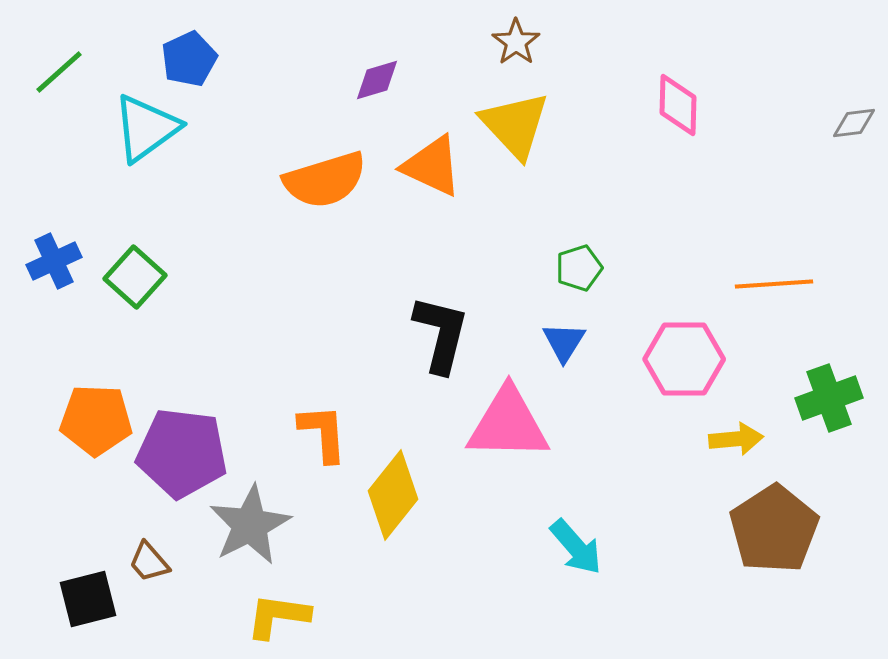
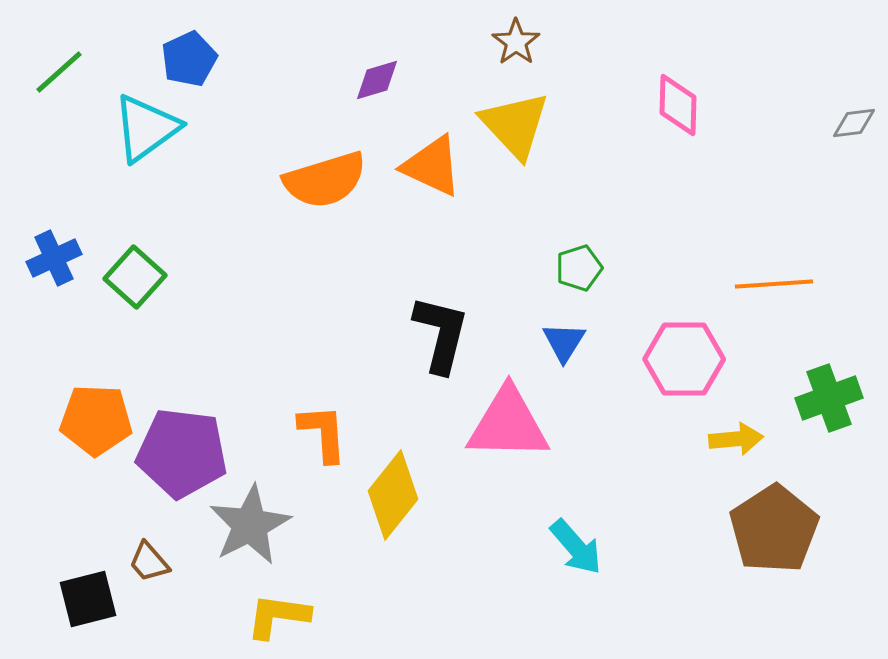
blue cross: moved 3 px up
